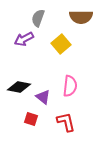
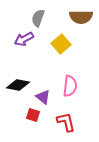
black diamond: moved 1 px left, 2 px up
red square: moved 2 px right, 4 px up
